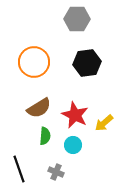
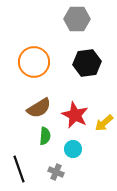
cyan circle: moved 4 px down
